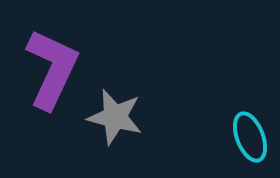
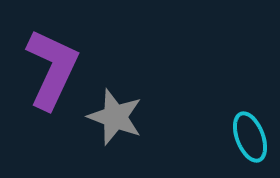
gray star: rotated 6 degrees clockwise
